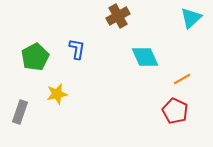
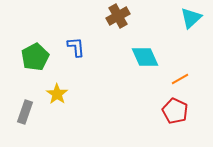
blue L-shape: moved 1 px left, 2 px up; rotated 15 degrees counterclockwise
orange line: moved 2 px left
yellow star: rotated 25 degrees counterclockwise
gray rectangle: moved 5 px right
